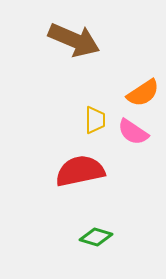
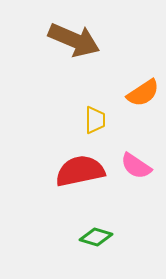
pink semicircle: moved 3 px right, 34 px down
